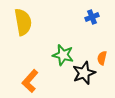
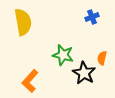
black star: rotated 20 degrees counterclockwise
